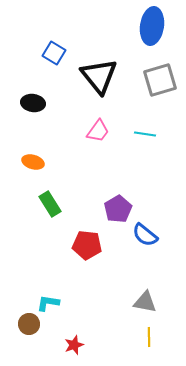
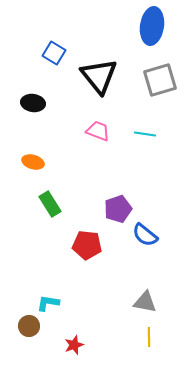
pink trapezoid: rotated 105 degrees counterclockwise
purple pentagon: rotated 12 degrees clockwise
brown circle: moved 2 px down
